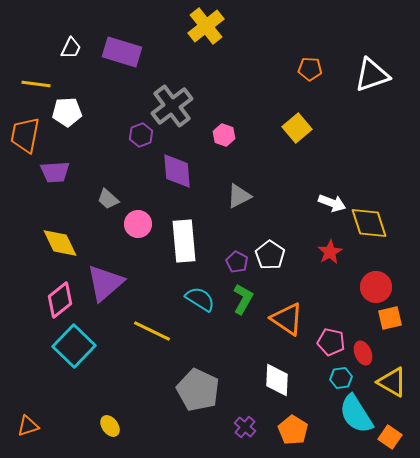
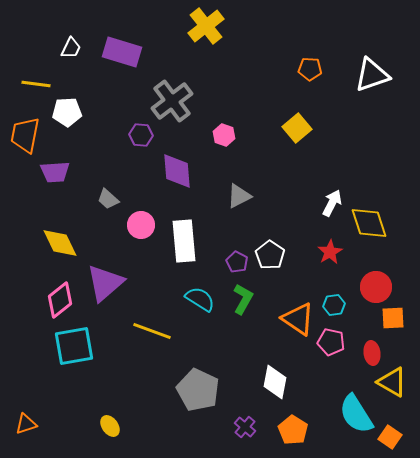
gray cross at (172, 106): moved 5 px up
purple hexagon at (141, 135): rotated 25 degrees clockwise
white arrow at (332, 203): rotated 84 degrees counterclockwise
pink circle at (138, 224): moved 3 px right, 1 px down
orange square at (390, 318): moved 3 px right; rotated 10 degrees clockwise
orange triangle at (287, 319): moved 11 px right
yellow line at (152, 331): rotated 6 degrees counterclockwise
cyan square at (74, 346): rotated 36 degrees clockwise
red ellipse at (363, 353): moved 9 px right; rotated 15 degrees clockwise
cyan hexagon at (341, 378): moved 7 px left, 73 px up
white diamond at (277, 380): moved 2 px left, 2 px down; rotated 8 degrees clockwise
orange triangle at (28, 426): moved 2 px left, 2 px up
